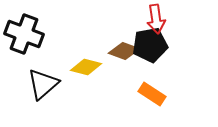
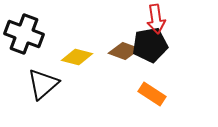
yellow diamond: moved 9 px left, 10 px up
